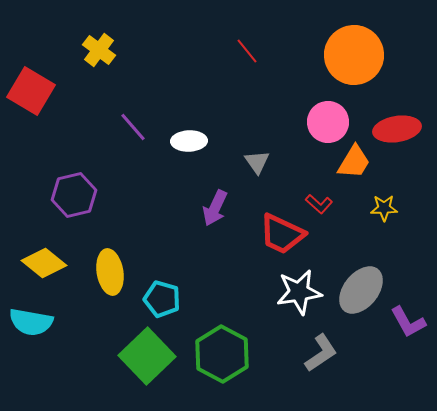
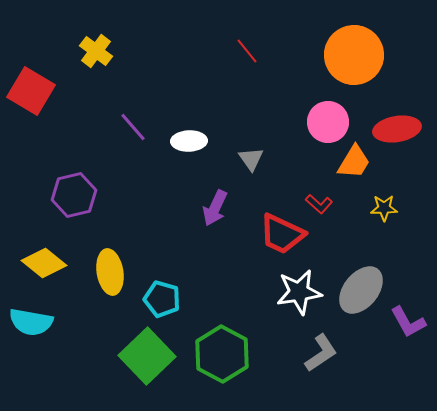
yellow cross: moved 3 px left, 1 px down
gray triangle: moved 6 px left, 3 px up
